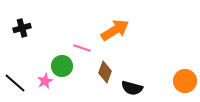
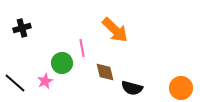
orange arrow: rotated 76 degrees clockwise
pink line: rotated 60 degrees clockwise
green circle: moved 3 px up
brown diamond: rotated 35 degrees counterclockwise
orange circle: moved 4 px left, 7 px down
